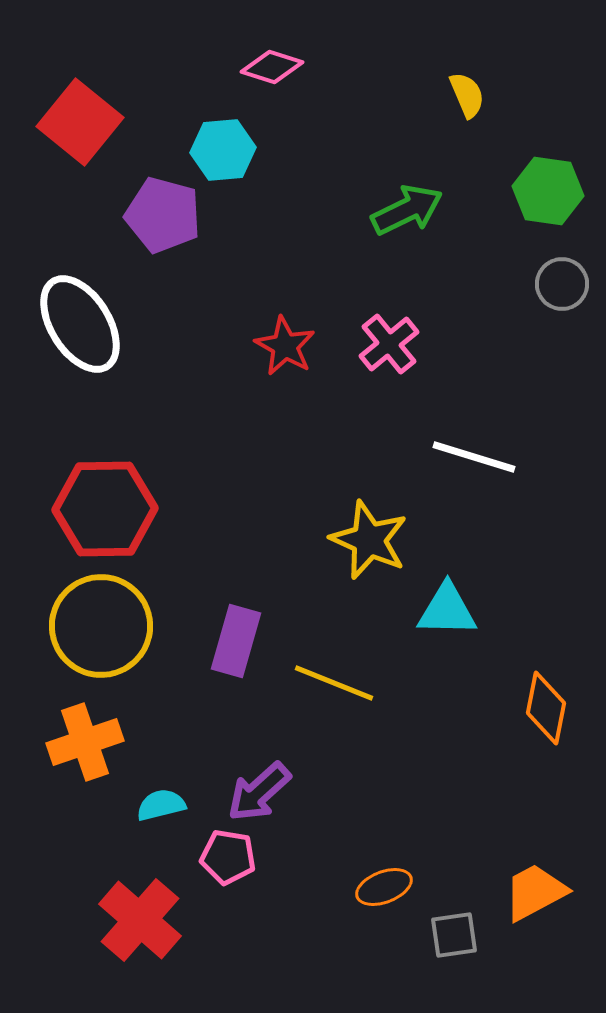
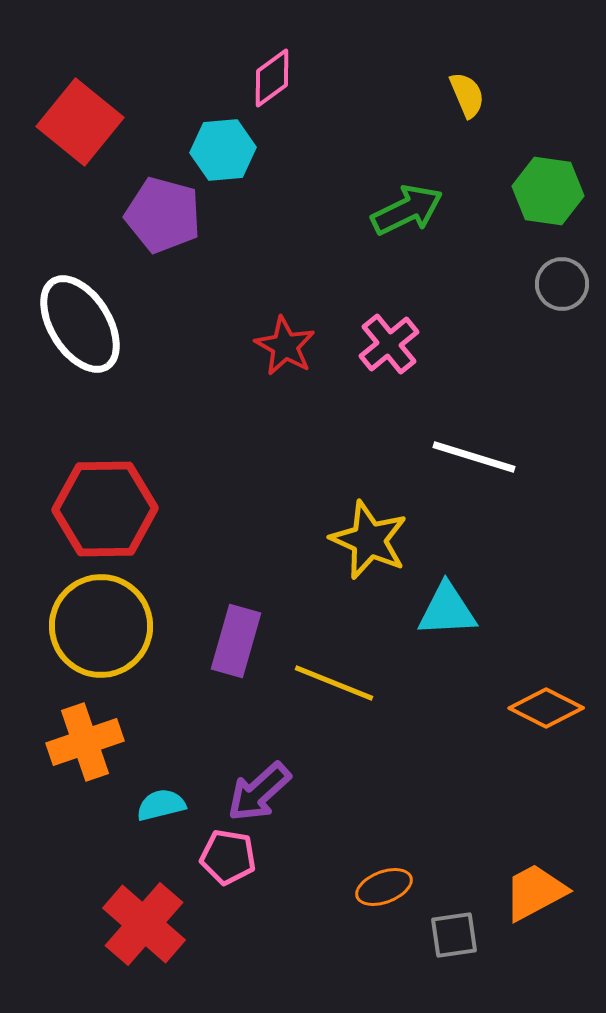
pink diamond: moved 11 px down; rotated 54 degrees counterclockwise
cyan triangle: rotated 4 degrees counterclockwise
orange diamond: rotated 74 degrees counterclockwise
red cross: moved 4 px right, 4 px down
